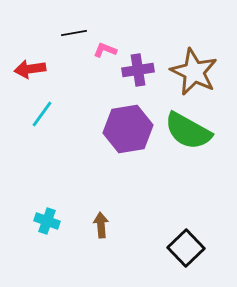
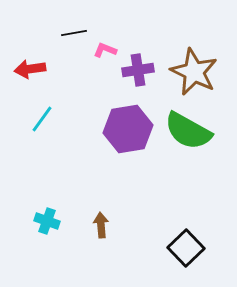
cyan line: moved 5 px down
